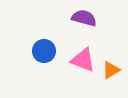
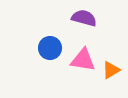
blue circle: moved 6 px right, 3 px up
pink triangle: rotated 12 degrees counterclockwise
